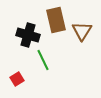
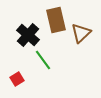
brown triangle: moved 1 px left, 2 px down; rotated 15 degrees clockwise
black cross: rotated 25 degrees clockwise
green line: rotated 10 degrees counterclockwise
